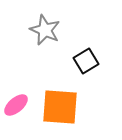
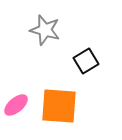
gray star: rotated 8 degrees counterclockwise
orange square: moved 1 px left, 1 px up
